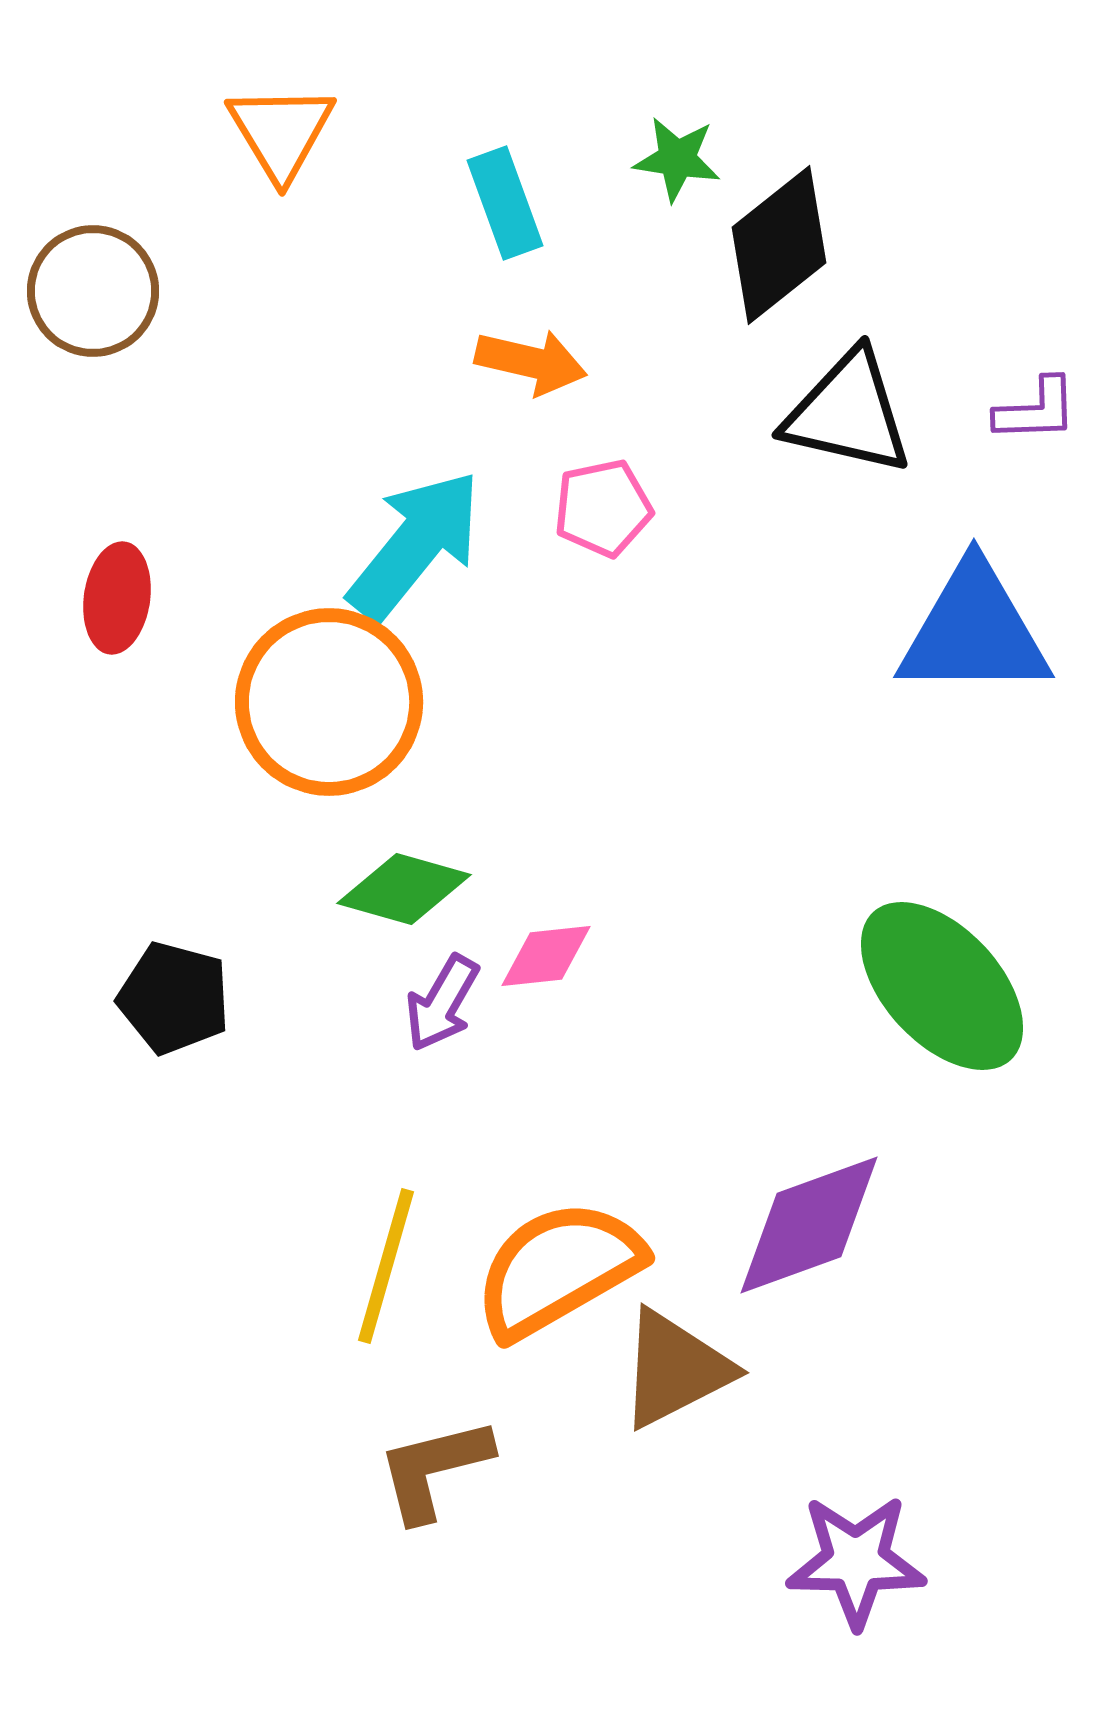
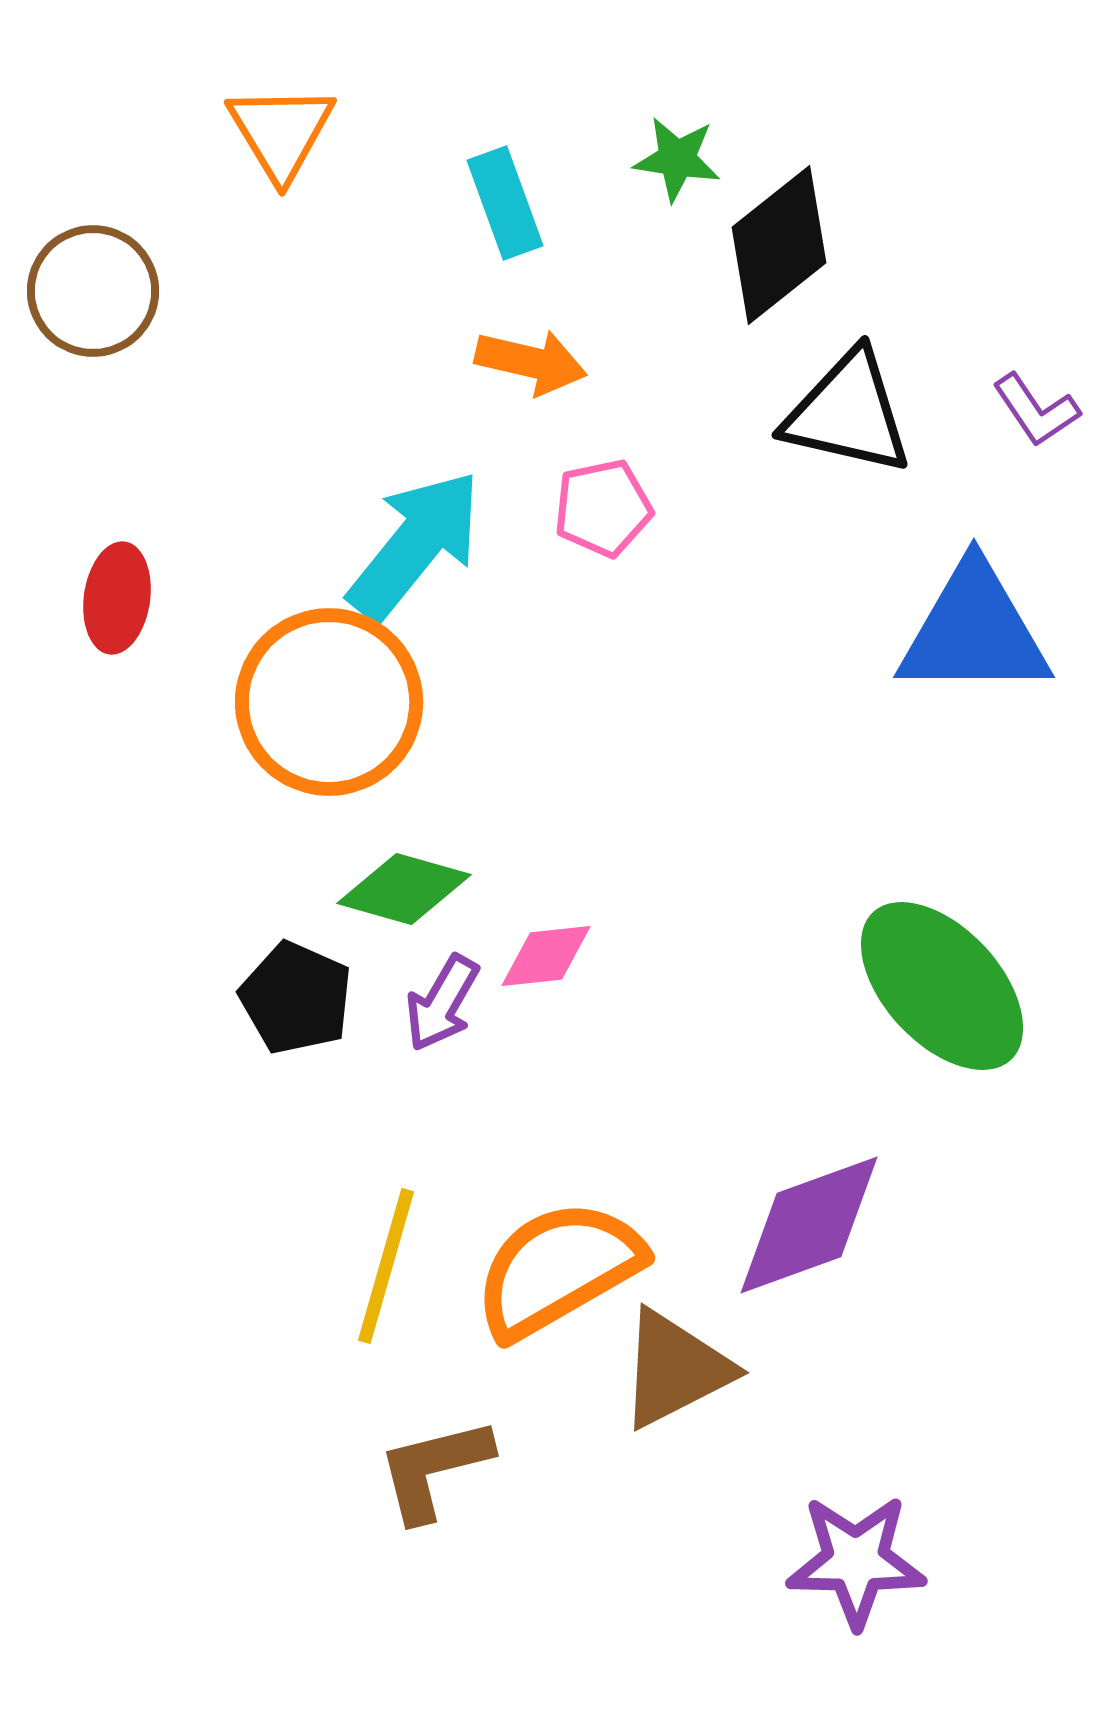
purple L-shape: rotated 58 degrees clockwise
black pentagon: moved 122 px right; rotated 9 degrees clockwise
